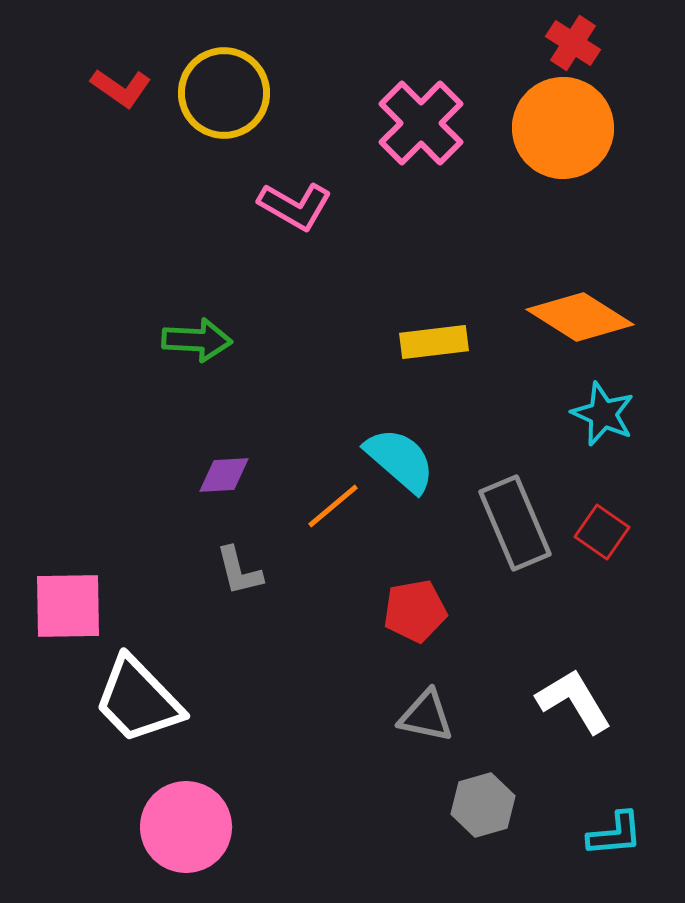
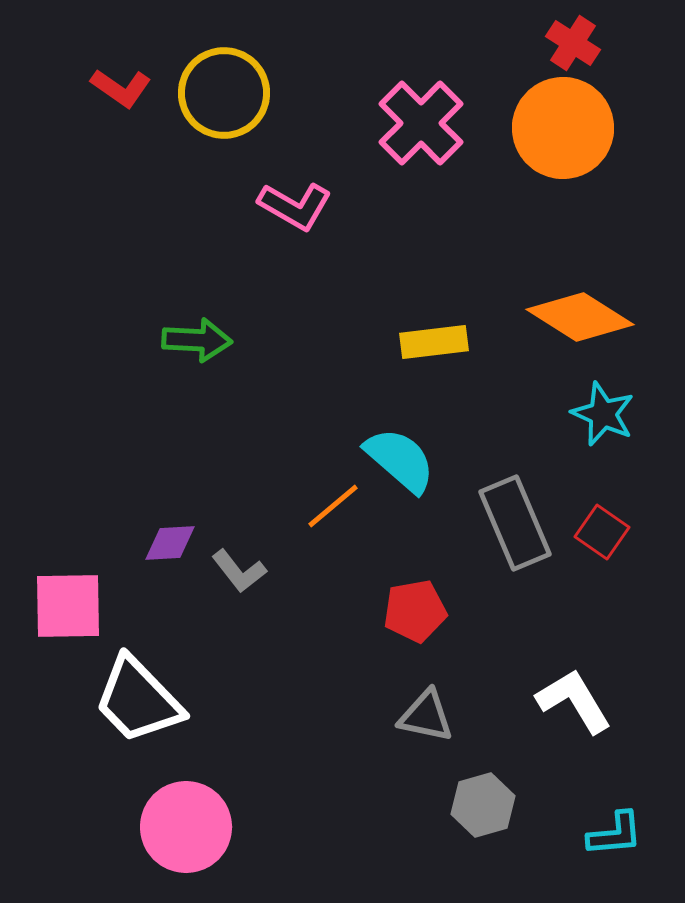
purple diamond: moved 54 px left, 68 px down
gray L-shape: rotated 24 degrees counterclockwise
